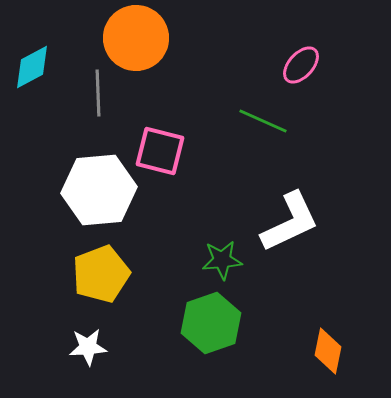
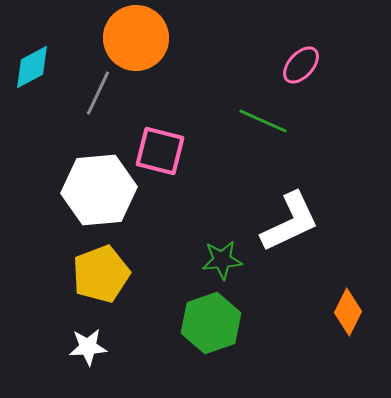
gray line: rotated 27 degrees clockwise
orange diamond: moved 20 px right, 39 px up; rotated 15 degrees clockwise
